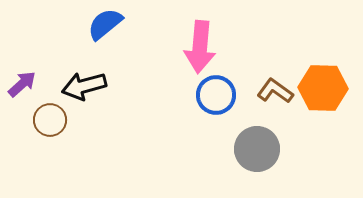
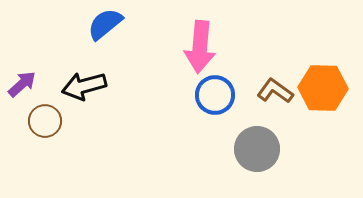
blue circle: moved 1 px left
brown circle: moved 5 px left, 1 px down
